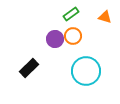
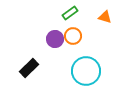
green rectangle: moved 1 px left, 1 px up
